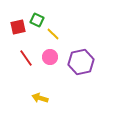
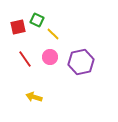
red line: moved 1 px left, 1 px down
yellow arrow: moved 6 px left, 1 px up
